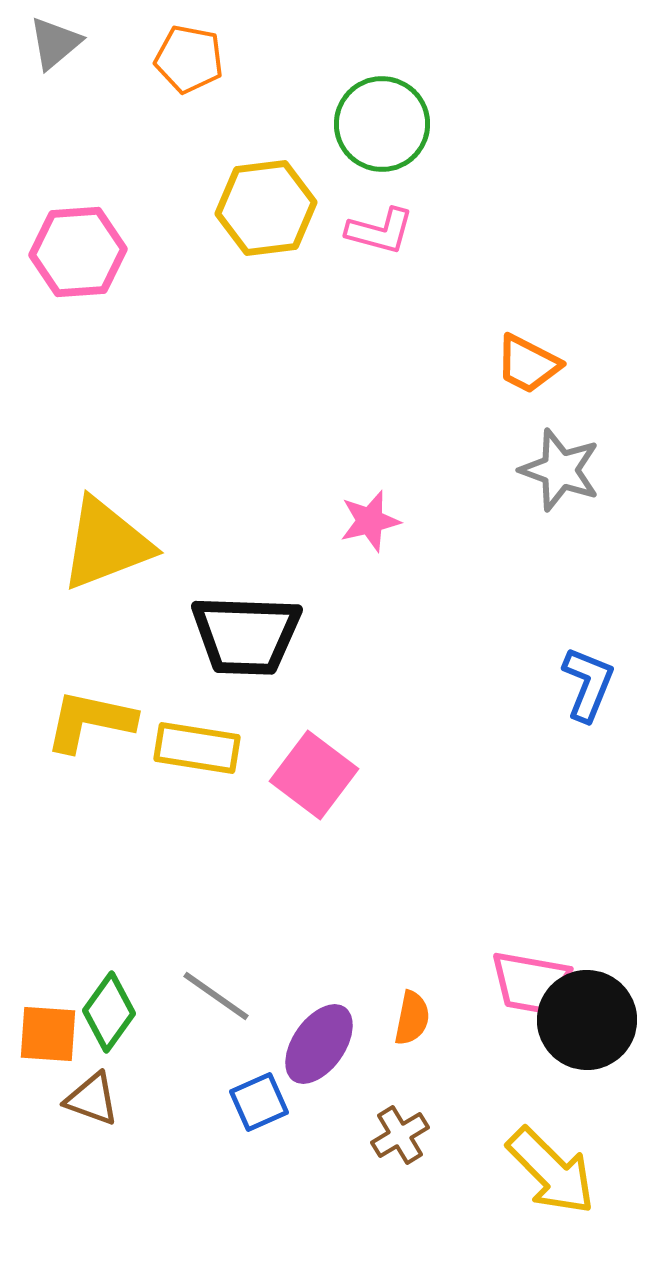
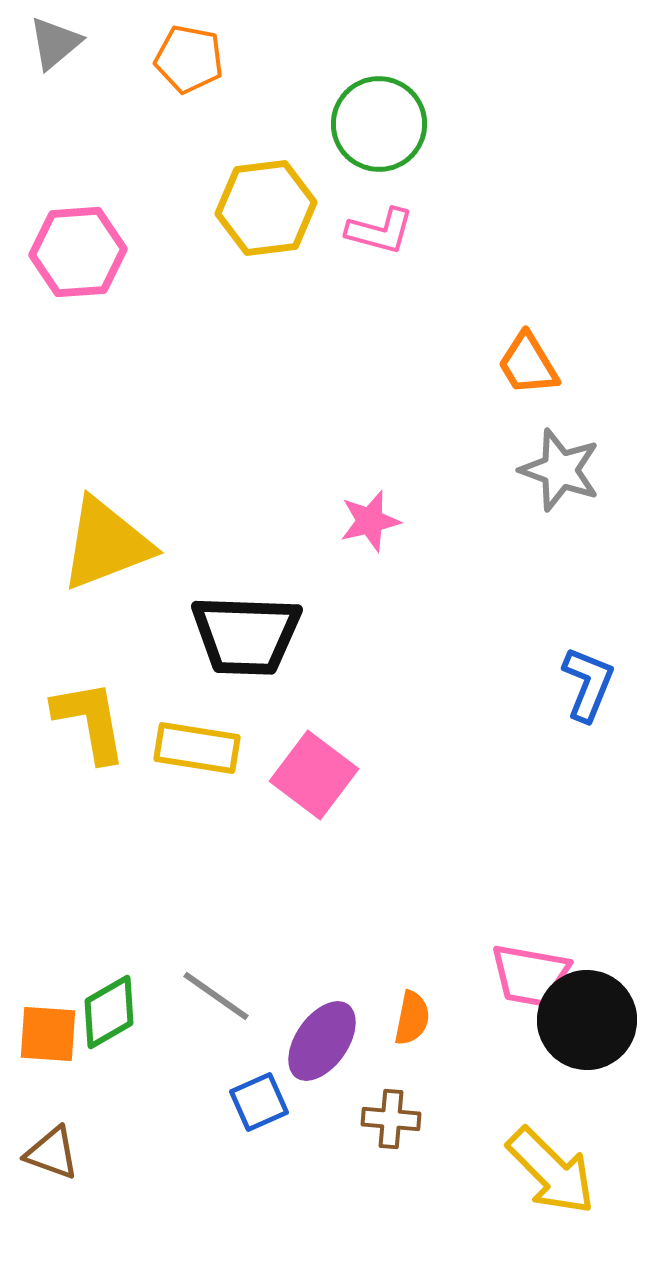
green circle: moved 3 px left
orange trapezoid: rotated 32 degrees clockwise
yellow L-shape: rotated 68 degrees clockwise
pink trapezoid: moved 7 px up
green diamond: rotated 24 degrees clockwise
purple ellipse: moved 3 px right, 3 px up
brown triangle: moved 40 px left, 54 px down
brown cross: moved 9 px left, 16 px up; rotated 36 degrees clockwise
